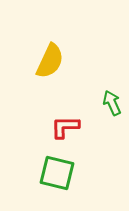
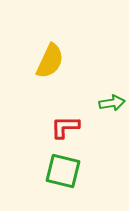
green arrow: rotated 105 degrees clockwise
green square: moved 6 px right, 2 px up
